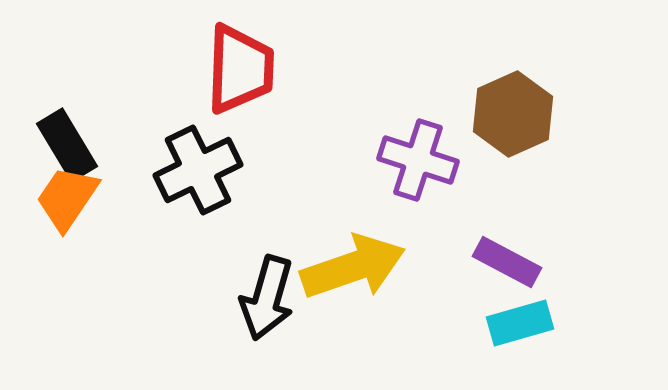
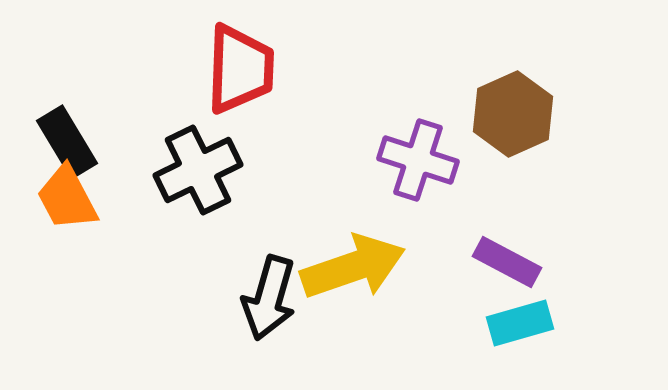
black rectangle: moved 3 px up
orange trapezoid: rotated 62 degrees counterclockwise
black arrow: moved 2 px right
